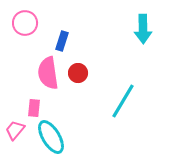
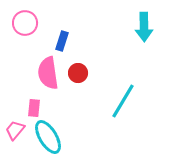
cyan arrow: moved 1 px right, 2 px up
cyan ellipse: moved 3 px left
